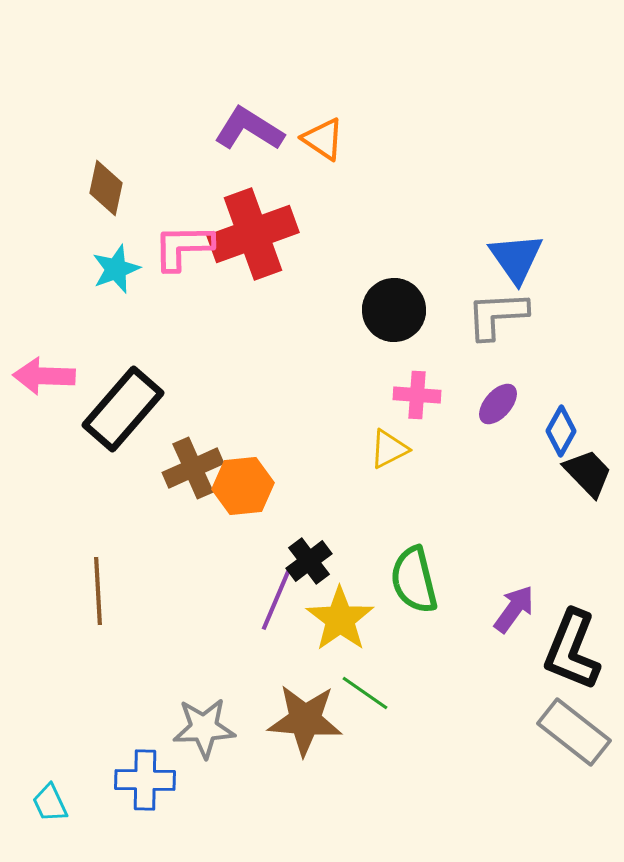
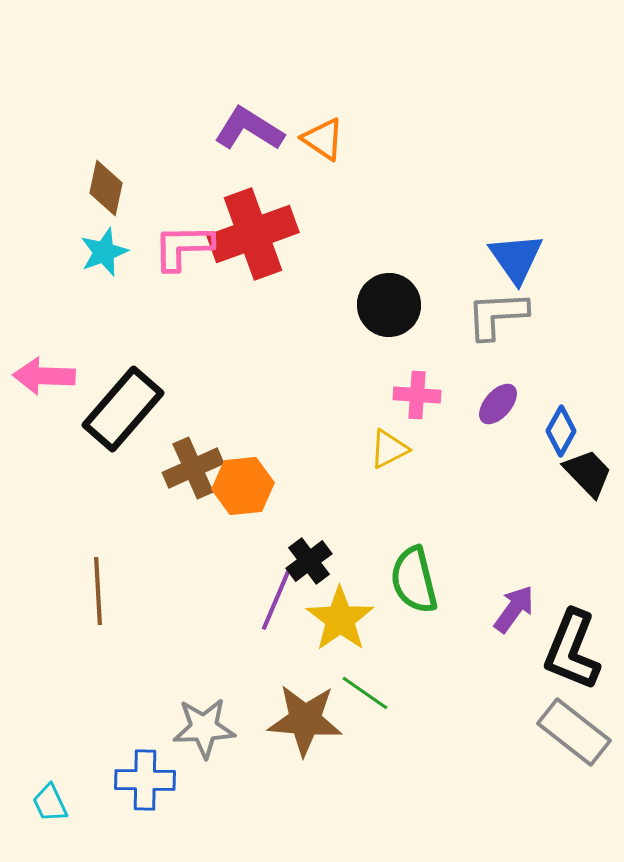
cyan star: moved 12 px left, 17 px up
black circle: moved 5 px left, 5 px up
